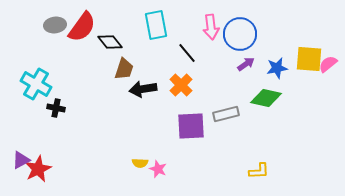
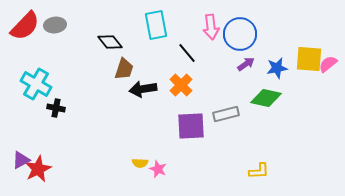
red semicircle: moved 57 px left, 1 px up; rotated 8 degrees clockwise
